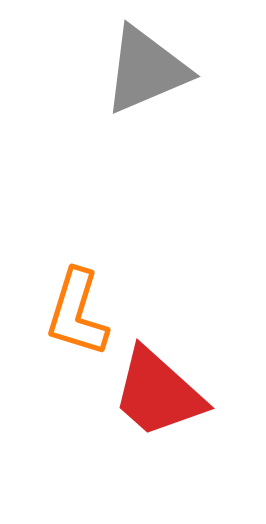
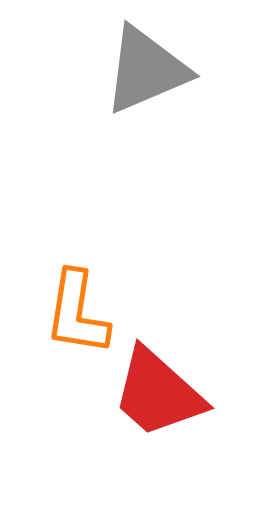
orange L-shape: rotated 8 degrees counterclockwise
